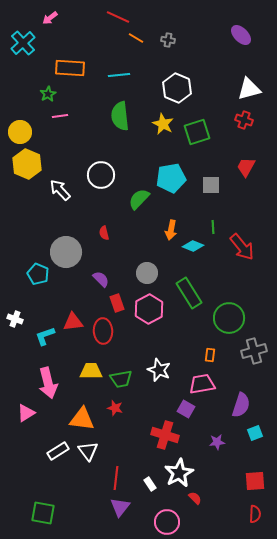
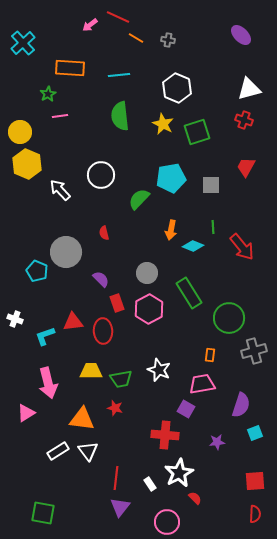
pink arrow at (50, 18): moved 40 px right, 7 px down
cyan pentagon at (38, 274): moved 1 px left, 3 px up
red cross at (165, 435): rotated 12 degrees counterclockwise
